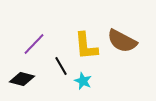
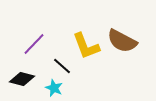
yellow L-shape: rotated 16 degrees counterclockwise
black line: moved 1 px right; rotated 18 degrees counterclockwise
cyan star: moved 29 px left, 7 px down
